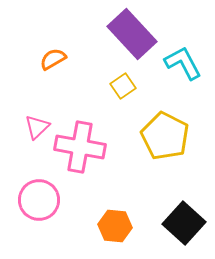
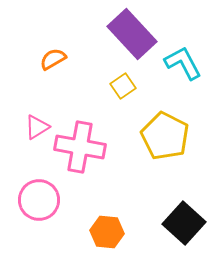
pink triangle: rotated 12 degrees clockwise
orange hexagon: moved 8 px left, 6 px down
